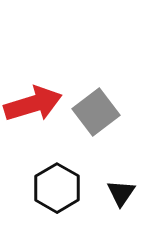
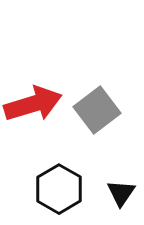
gray square: moved 1 px right, 2 px up
black hexagon: moved 2 px right, 1 px down
